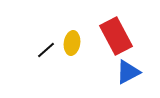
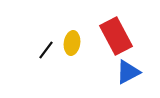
black line: rotated 12 degrees counterclockwise
